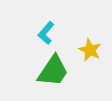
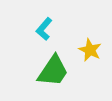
cyan L-shape: moved 2 px left, 4 px up
